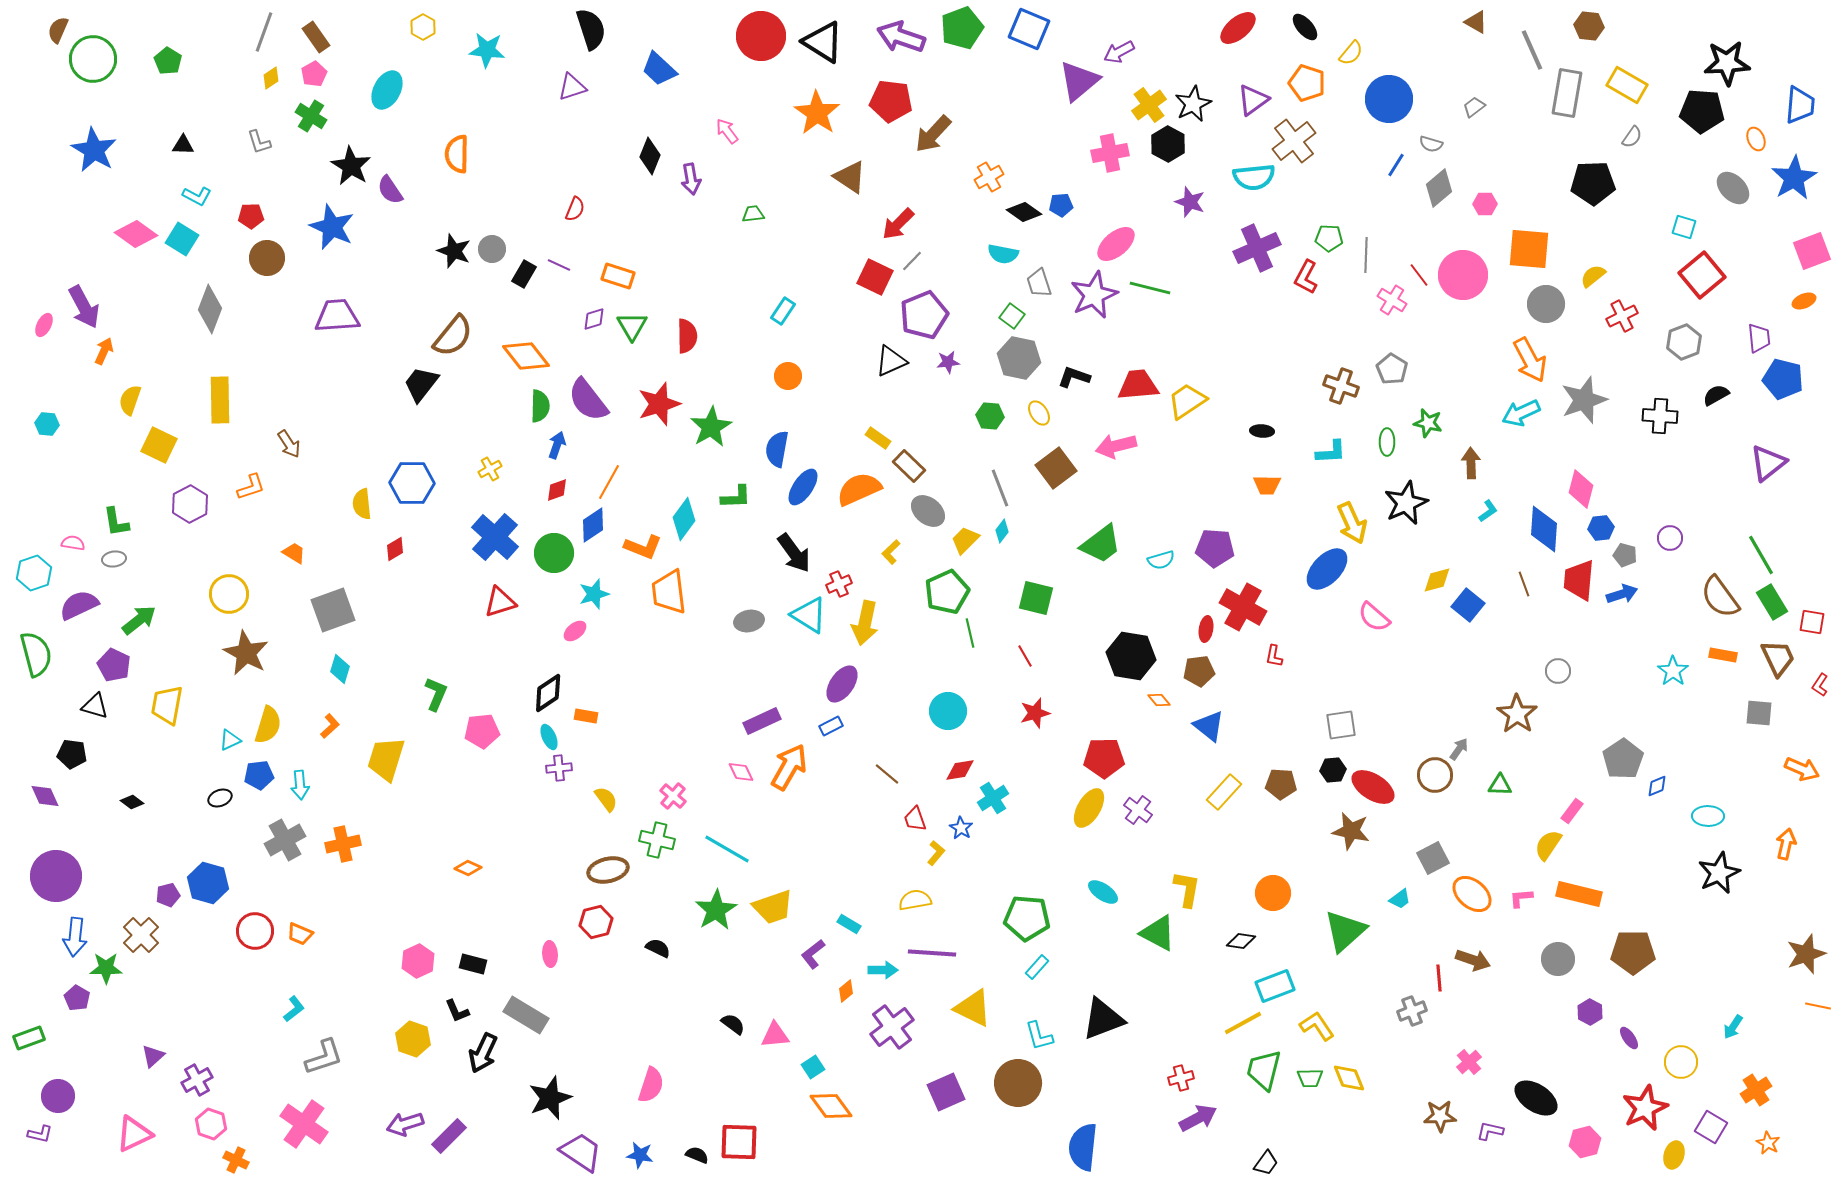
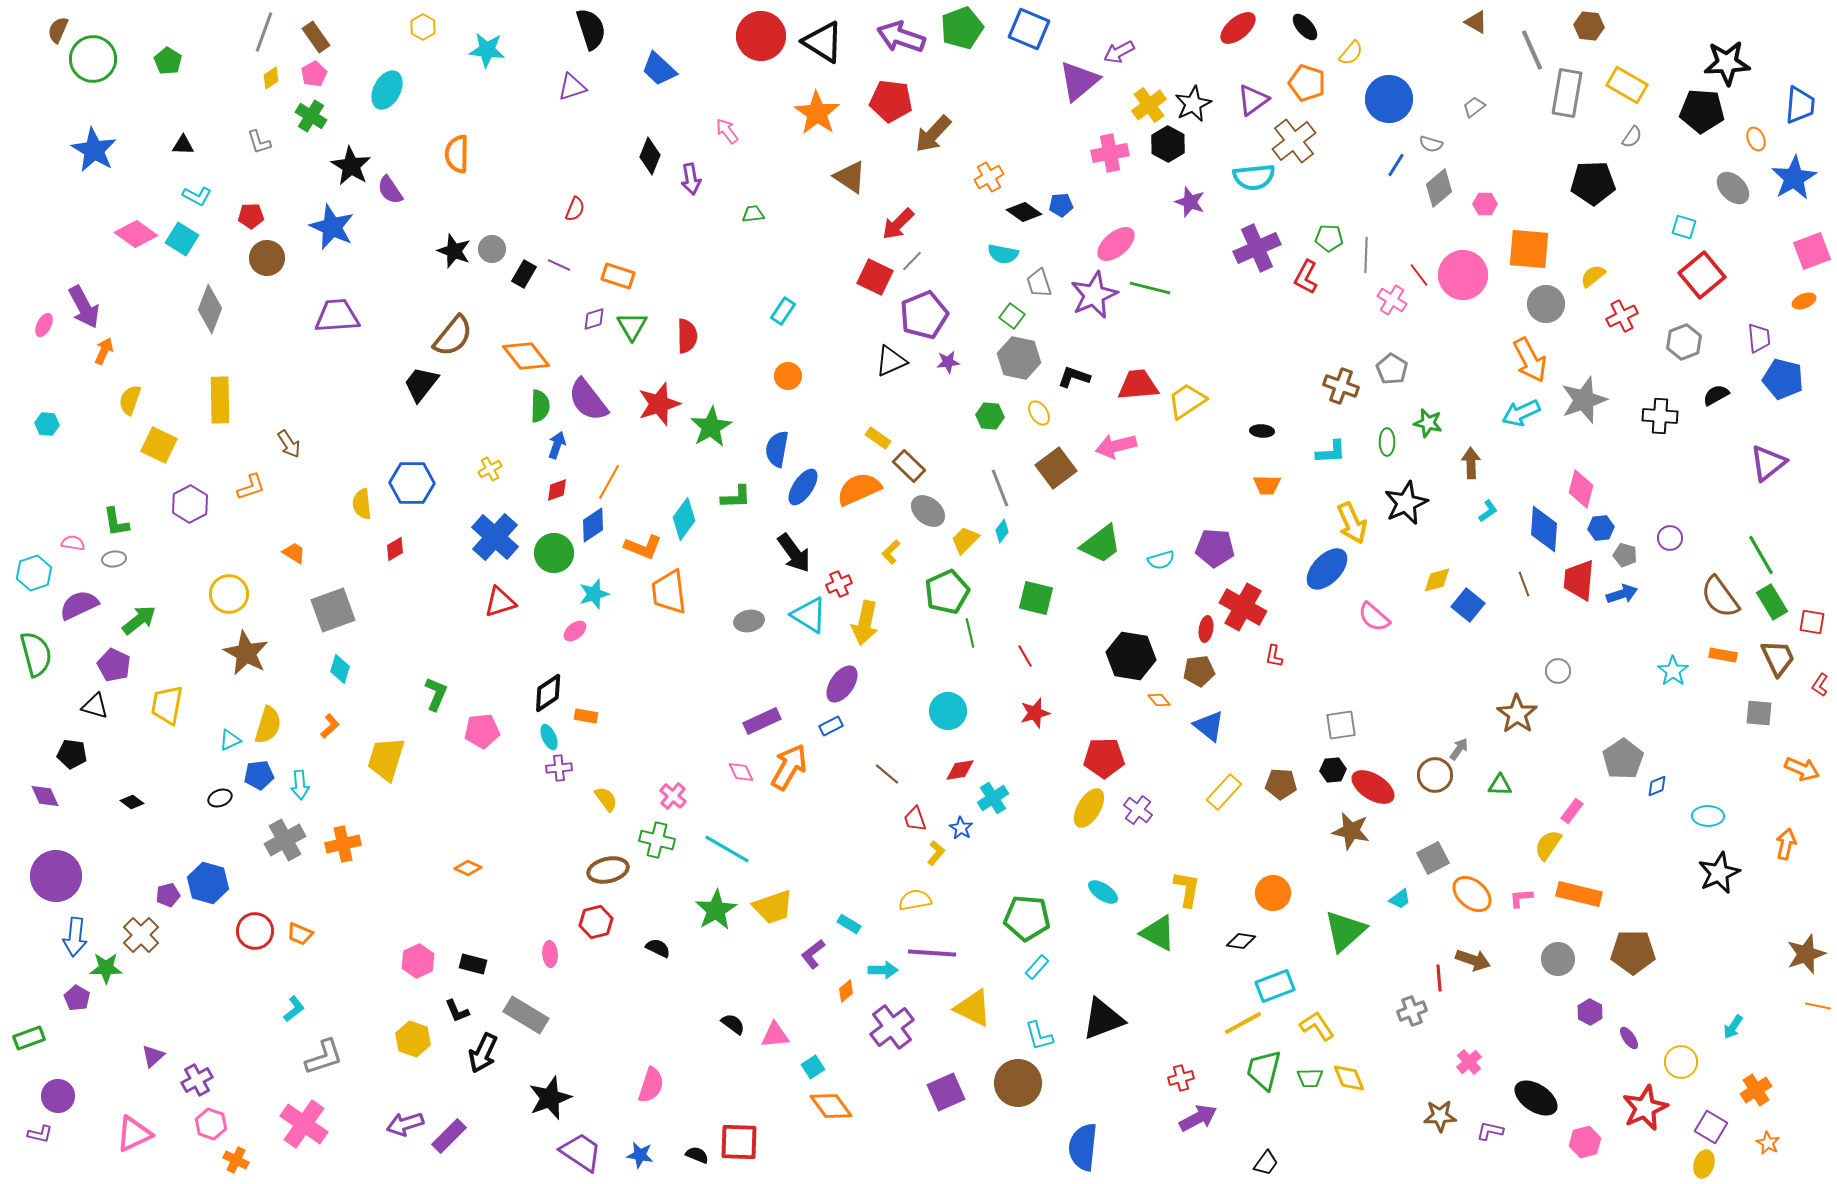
yellow ellipse at (1674, 1155): moved 30 px right, 9 px down
